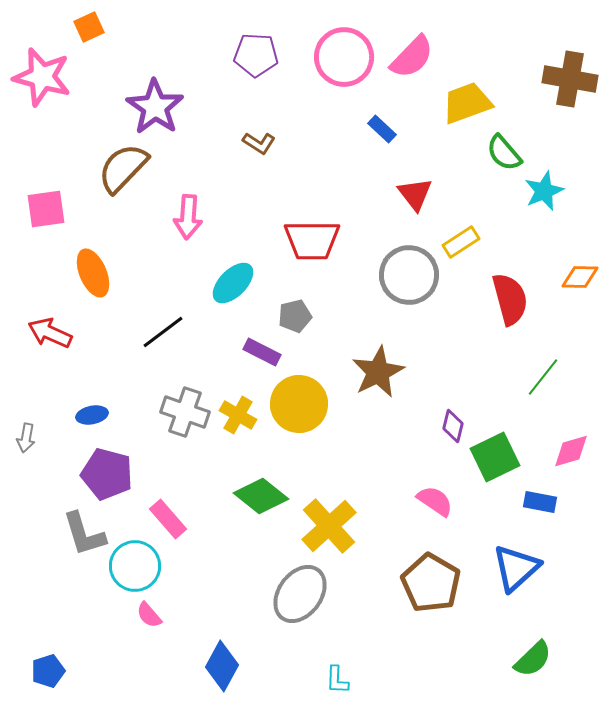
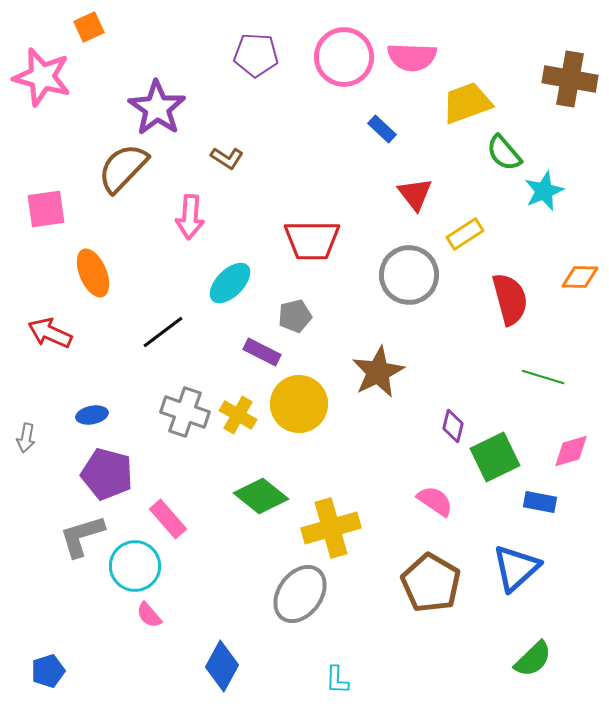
pink semicircle at (412, 57): rotated 48 degrees clockwise
purple star at (155, 107): moved 2 px right, 1 px down
brown L-shape at (259, 143): moved 32 px left, 15 px down
pink arrow at (188, 217): moved 2 px right
yellow rectangle at (461, 242): moved 4 px right, 8 px up
cyan ellipse at (233, 283): moved 3 px left
green line at (543, 377): rotated 69 degrees clockwise
yellow cross at (329, 526): moved 2 px right, 2 px down; rotated 26 degrees clockwise
gray L-shape at (84, 534): moved 2 px left, 2 px down; rotated 90 degrees clockwise
